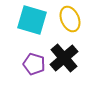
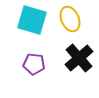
black cross: moved 15 px right
purple pentagon: rotated 10 degrees counterclockwise
